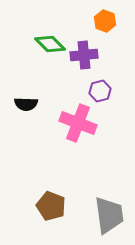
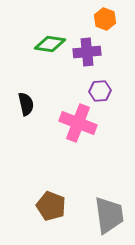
orange hexagon: moved 2 px up
green diamond: rotated 36 degrees counterclockwise
purple cross: moved 3 px right, 3 px up
purple hexagon: rotated 10 degrees clockwise
black semicircle: rotated 105 degrees counterclockwise
